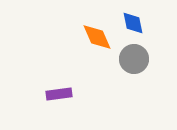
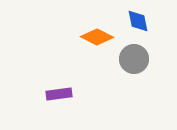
blue diamond: moved 5 px right, 2 px up
orange diamond: rotated 40 degrees counterclockwise
